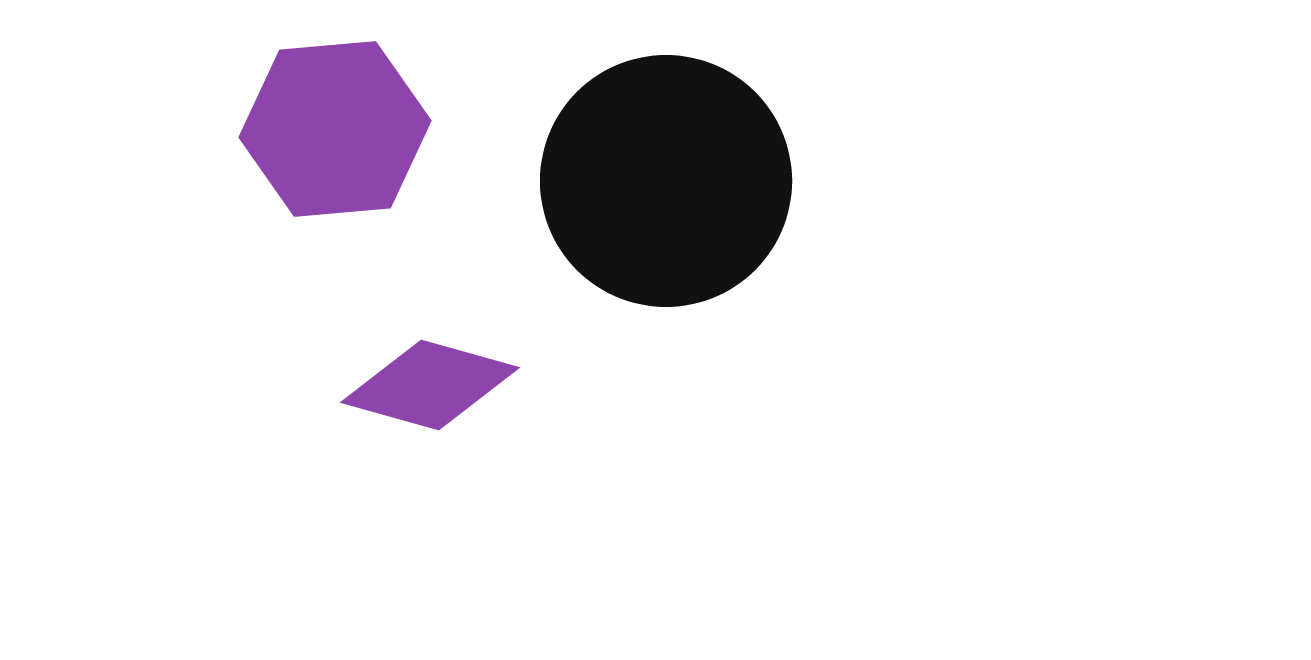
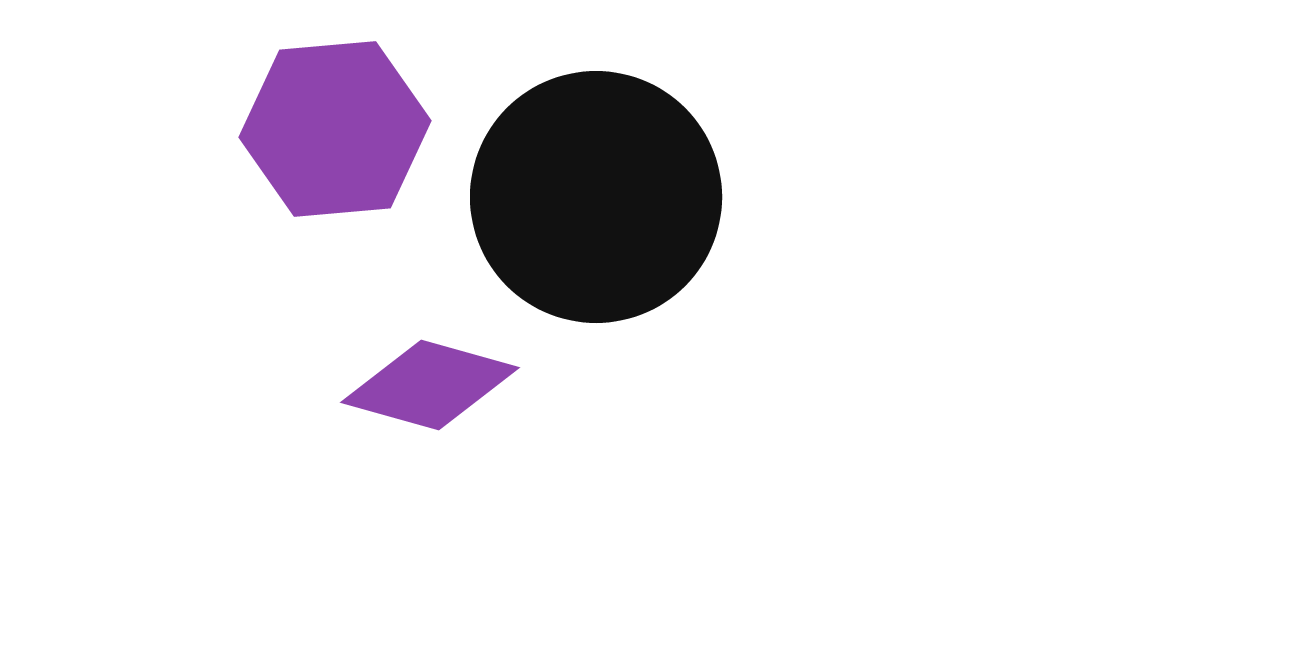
black circle: moved 70 px left, 16 px down
